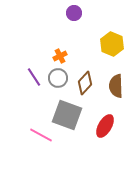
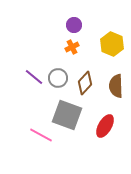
purple circle: moved 12 px down
orange cross: moved 12 px right, 9 px up
purple line: rotated 18 degrees counterclockwise
